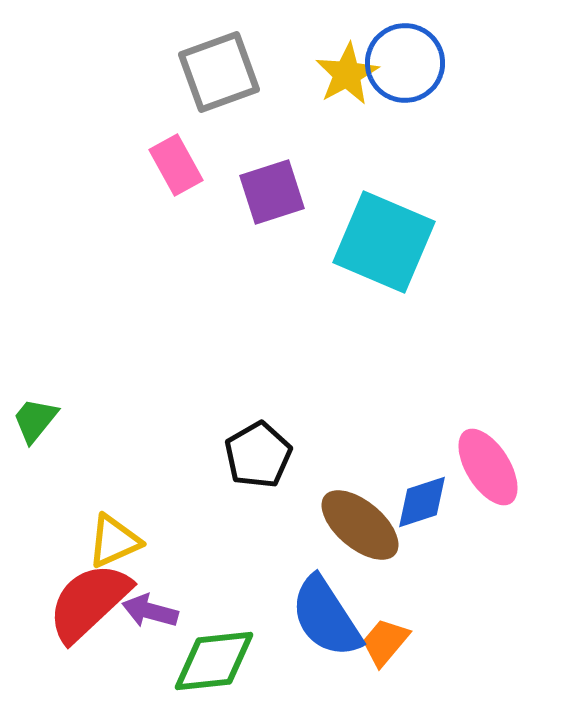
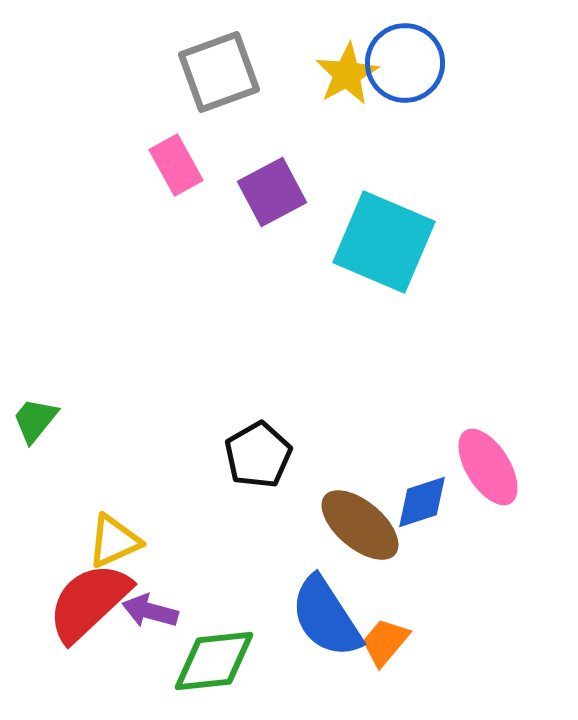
purple square: rotated 10 degrees counterclockwise
